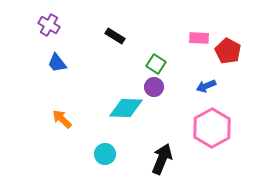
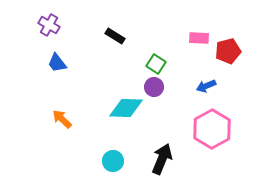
red pentagon: rotated 30 degrees clockwise
pink hexagon: moved 1 px down
cyan circle: moved 8 px right, 7 px down
